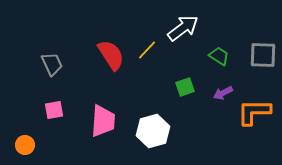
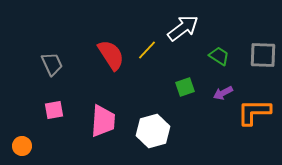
orange circle: moved 3 px left, 1 px down
